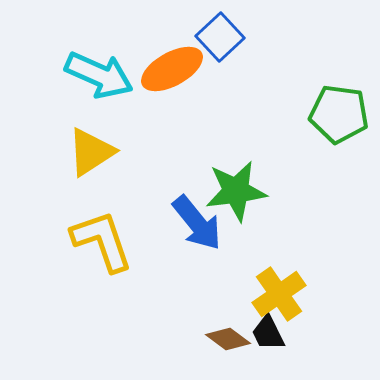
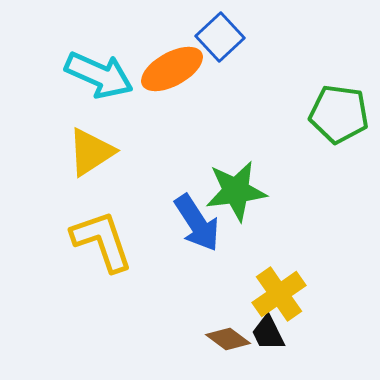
blue arrow: rotated 6 degrees clockwise
